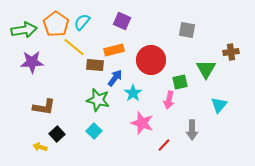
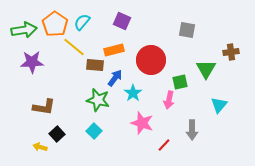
orange pentagon: moved 1 px left
